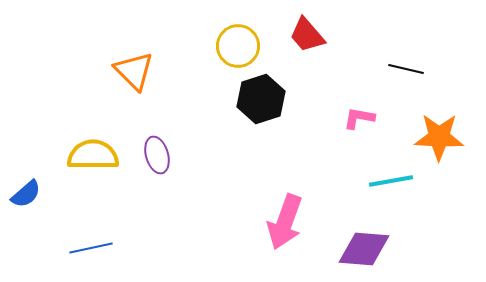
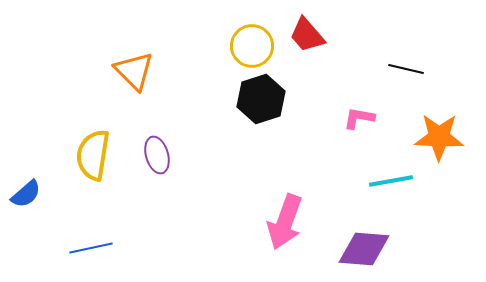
yellow circle: moved 14 px right
yellow semicircle: rotated 81 degrees counterclockwise
